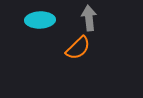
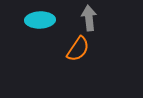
orange semicircle: moved 1 px down; rotated 12 degrees counterclockwise
